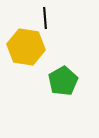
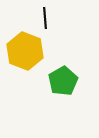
yellow hexagon: moved 1 px left, 4 px down; rotated 12 degrees clockwise
